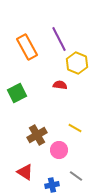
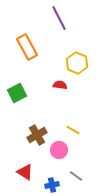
purple line: moved 21 px up
yellow line: moved 2 px left, 2 px down
